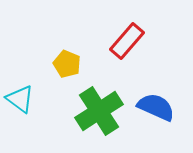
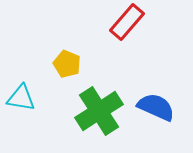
red rectangle: moved 19 px up
cyan triangle: moved 1 px right, 1 px up; rotated 28 degrees counterclockwise
